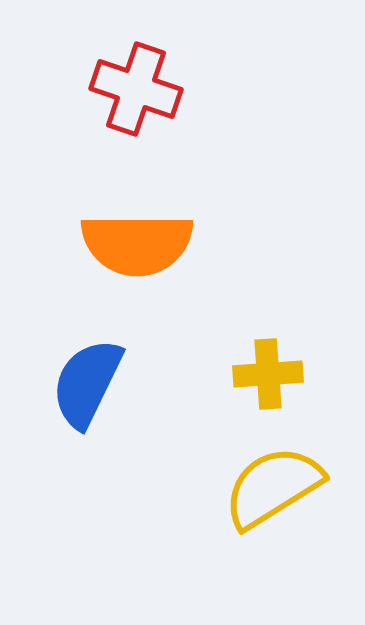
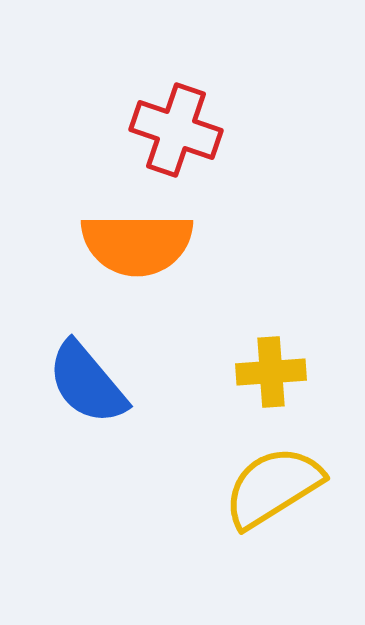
red cross: moved 40 px right, 41 px down
yellow cross: moved 3 px right, 2 px up
blue semicircle: rotated 66 degrees counterclockwise
